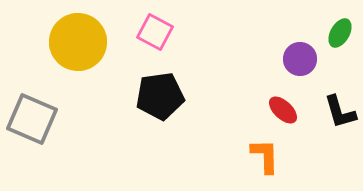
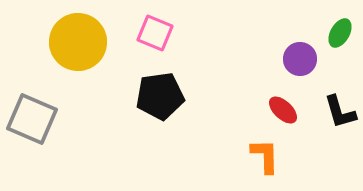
pink square: moved 1 px down; rotated 6 degrees counterclockwise
